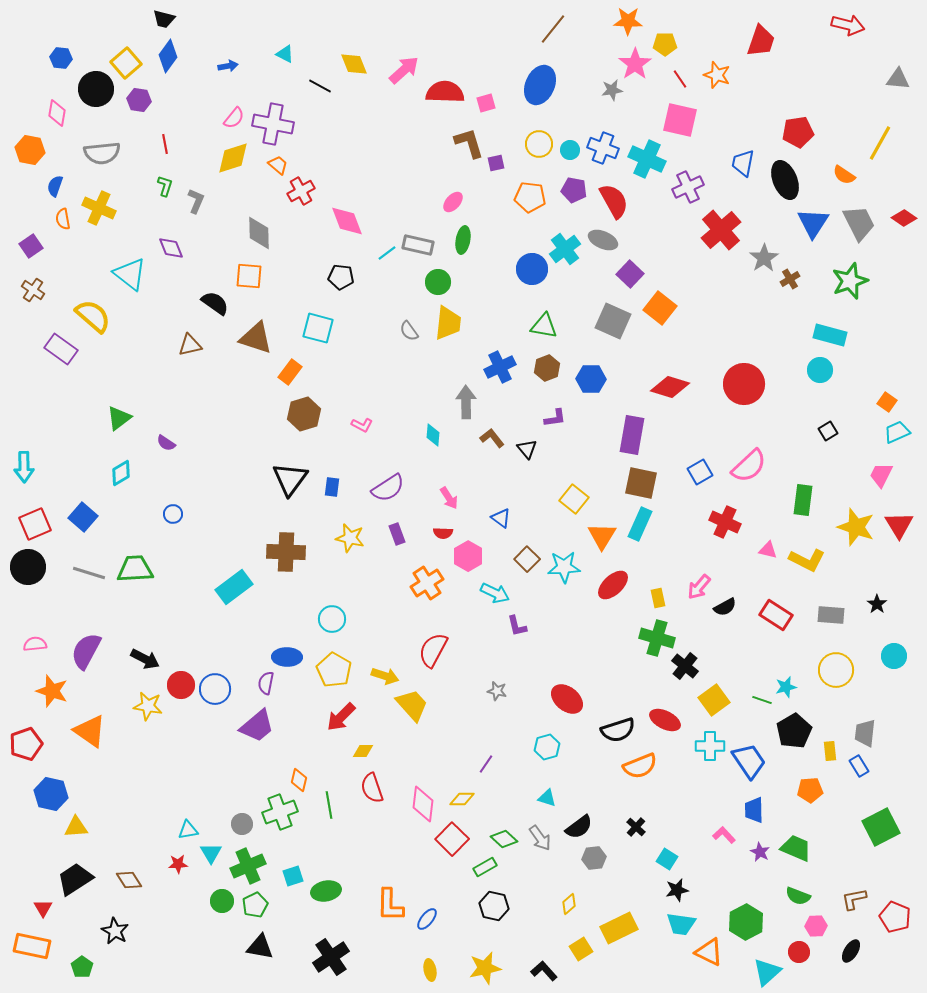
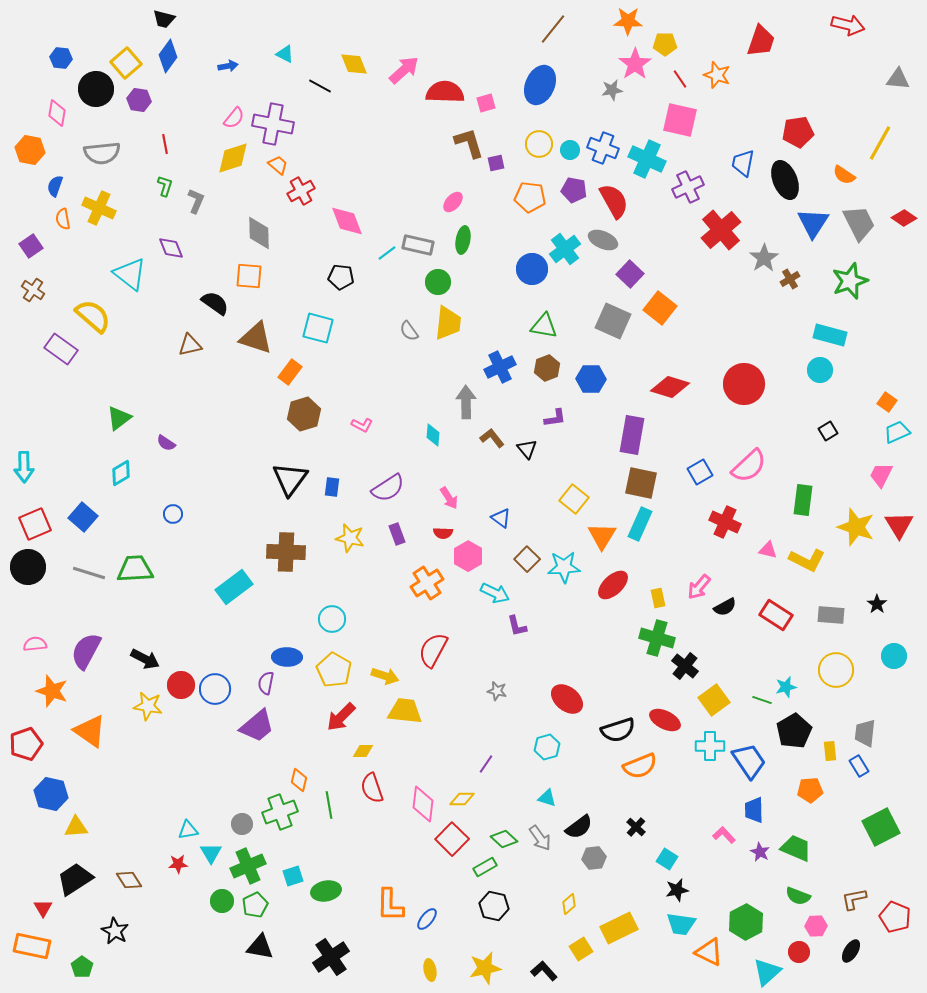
yellow trapezoid at (412, 705): moved 7 px left, 6 px down; rotated 42 degrees counterclockwise
